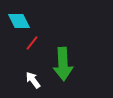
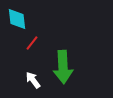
cyan diamond: moved 2 px left, 2 px up; rotated 20 degrees clockwise
green arrow: moved 3 px down
